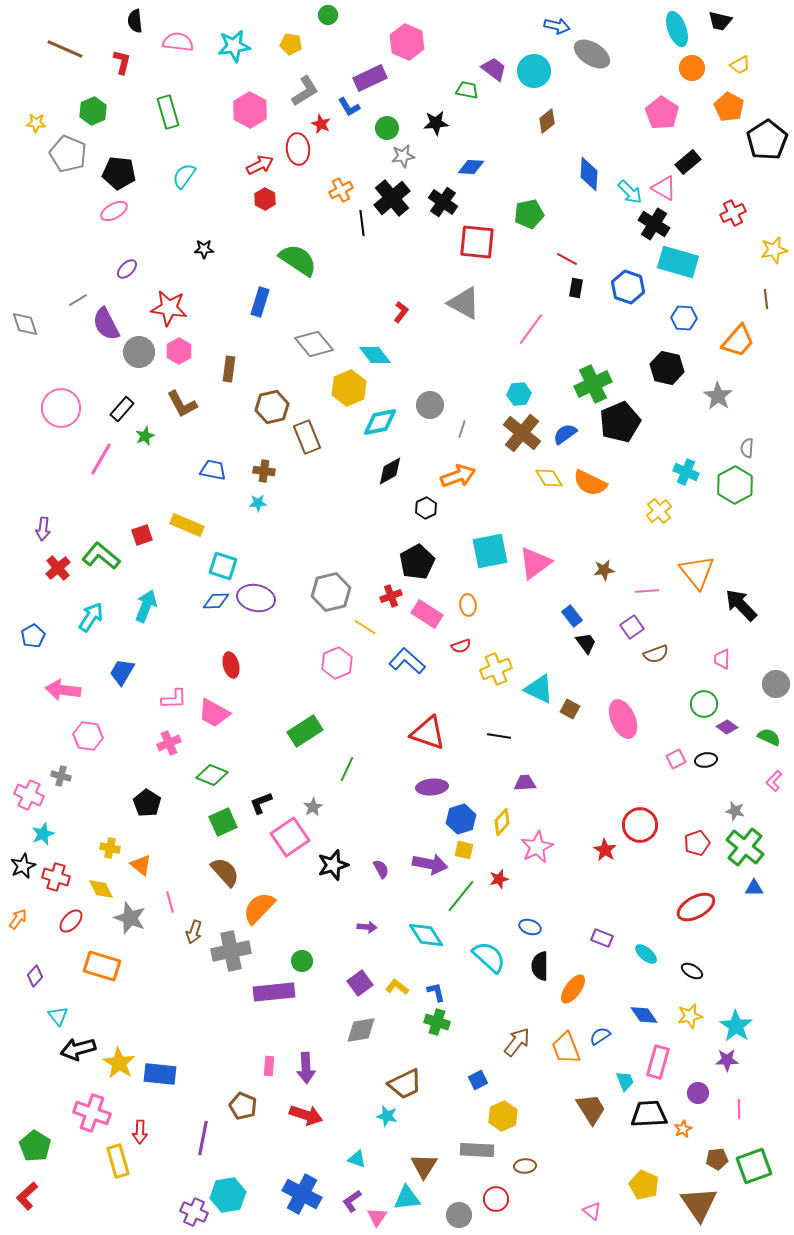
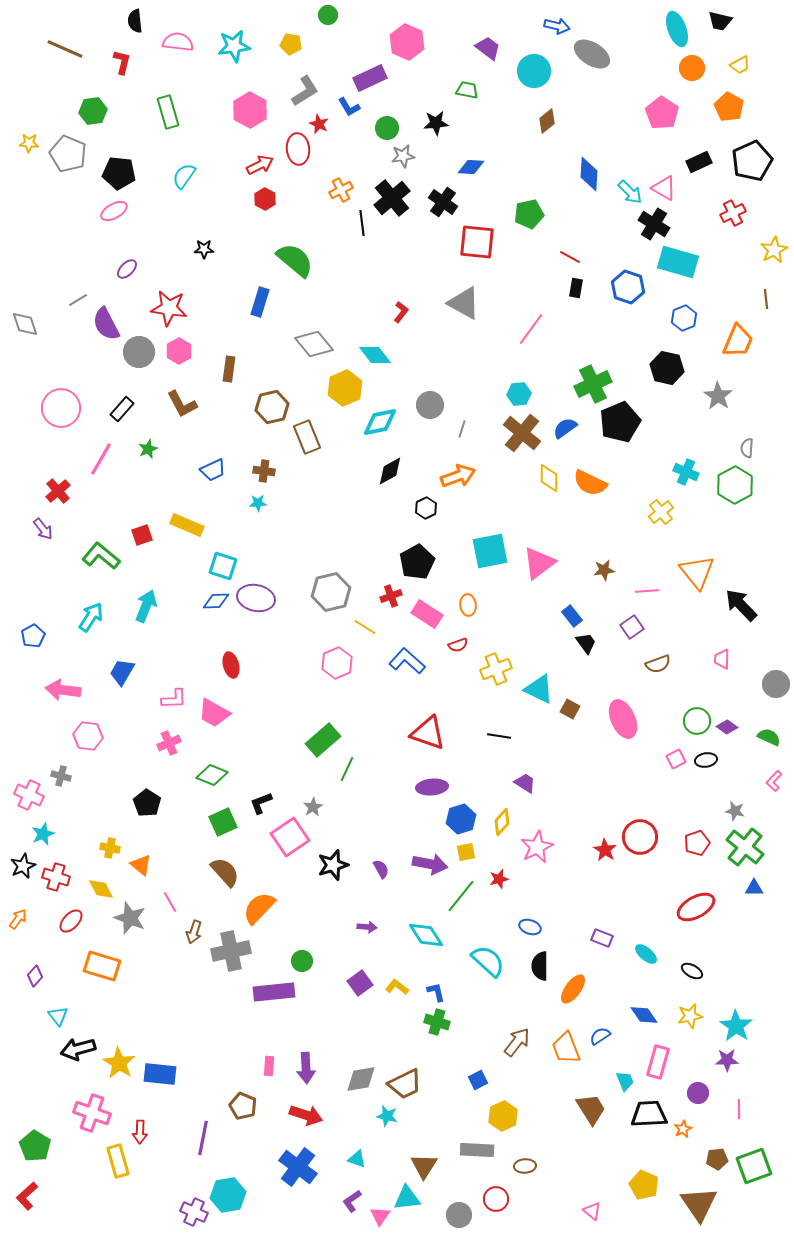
purple trapezoid at (494, 69): moved 6 px left, 21 px up
green hexagon at (93, 111): rotated 16 degrees clockwise
yellow star at (36, 123): moved 7 px left, 20 px down
red star at (321, 124): moved 2 px left
black pentagon at (767, 140): moved 15 px left, 21 px down; rotated 9 degrees clockwise
black rectangle at (688, 162): moved 11 px right; rotated 15 degrees clockwise
yellow star at (774, 250): rotated 16 degrees counterclockwise
red line at (567, 259): moved 3 px right, 2 px up
green semicircle at (298, 260): moved 3 px left; rotated 6 degrees clockwise
blue hexagon at (684, 318): rotated 25 degrees counterclockwise
orange trapezoid at (738, 341): rotated 18 degrees counterclockwise
yellow hexagon at (349, 388): moved 4 px left
blue semicircle at (565, 434): moved 6 px up
green star at (145, 436): moved 3 px right, 13 px down
blue trapezoid at (213, 470): rotated 144 degrees clockwise
yellow diamond at (549, 478): rotated 32 degrees clockwise
yellow cross at (659, 511): moved 2 px right, 1 px down
purple arrow at (43, 529): rotated 45 degrees counterclockwise
pink triangle at (535, 563): moved 4 px right
red cross at (58, 568): moved 77 px up
red semicircle at (461, 646): moved 3 px left, 1 px up
brown semicircle at (656, 654): moved 2 px right, 10 px down
green circle at (704, 704): moved 7 px left, 17 px down
green rectangle at (305, 731): moved 18 px right, 9 px down; rotated 8 degrees counterclockwise
purple trapezoid at (525, 783): rotated 35 degrees clockwise
red circle at (640, 825): moved 12 px down
yellow square at (464, 850): moved 2 px right, 2 px down; rotated 24 degrees counterclockwise
pink line at (170, 902): rotated 15 degrees counterclockwise
cyan semicircle at (489, 957): moved 1 px left, 4 px down
gray diamond at (361, 1030): moved 49 px down
blue cross at (302, 1194): moved 4 px left, 27 px up; rotated 9 degrees clockwise
pink triangle at (377, 1217): moved 3 px right, 1 px up
